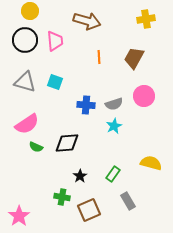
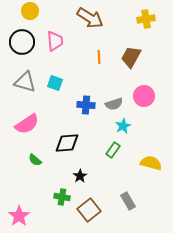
brown arrow: moved 3 px right, 3 px up; rotated 16 degrees clockwise
black circle: moved 3 px left, 2 px down
brown trapezoid: moved 3 px left, 1 px up
cyan square: moved 1 px down
cyan star: moved 9 px right
green semicircle: moved 1 px left, 13 px down; rotated 16 degrees clockwise
green rectangle: moved 24 px up
brown square: rotated 15 degrees counterclockwise
